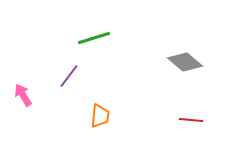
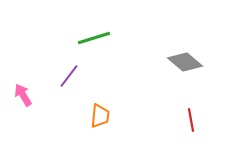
red line: rotated 75 degrees clockwise
